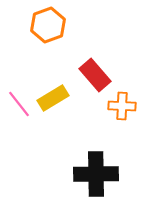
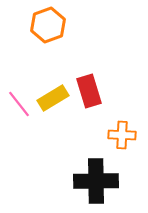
red rectangle: moved 6 px left, 16 px down; rotated 24 degrees clockwise
orange cross: moved 29 px down
black cross: moved 7 px down
